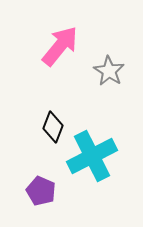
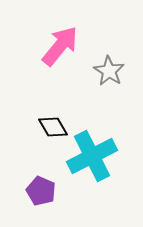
black diamond: rotated 52 degrees counterclockwise
